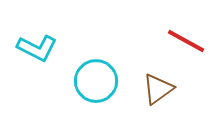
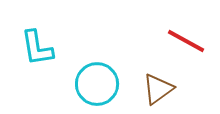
cyan L-shape: rotated 54 degrees clockwise
cyan circle: moved 1 px right, 3 px down
